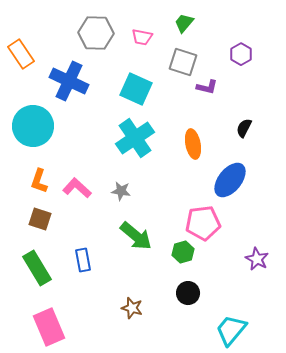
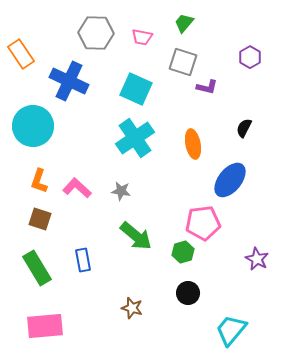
purple hexagon: moved 9 px right, 3 px down
pink rectangle: moved 4 px left, 1 px up; rotated 72 degrees counterclockwise
